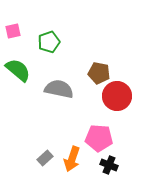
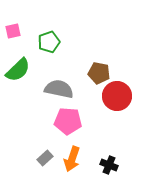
green semicircle: rotated 96 degrees clockwise
pink pentagon: moved 31 px left, 17 px up
